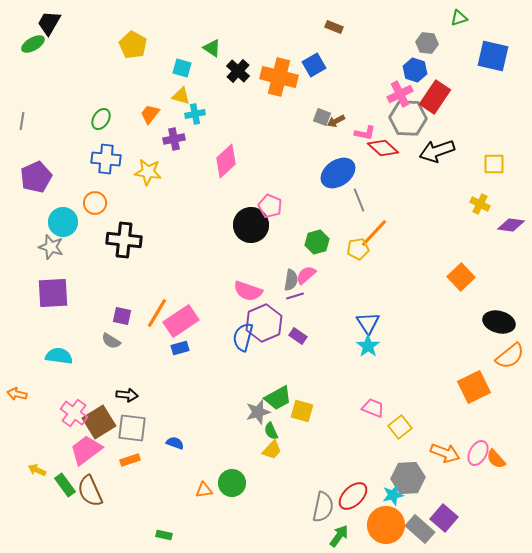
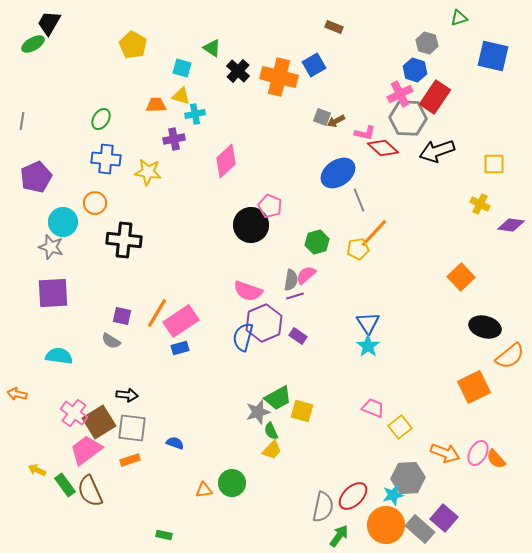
gray hexagon at (427, 43): rotated 10 degrees clockwise
orange trapezoid at (150, 114): moved 6 px right, 9 px up; rotated 50 degrees clockwise
black ellipse at (499, 322): moved 14 px left, 5 px down
